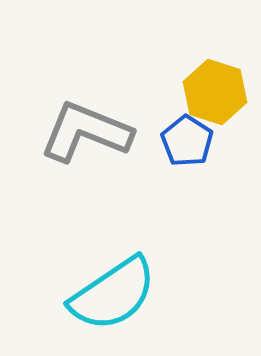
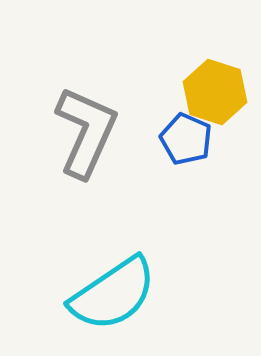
gray L-shape: rotated 92 degrees clockwise
blue pentagon: moved 1 px left, 2 px up; rotated 9 degrees counterclockwise
